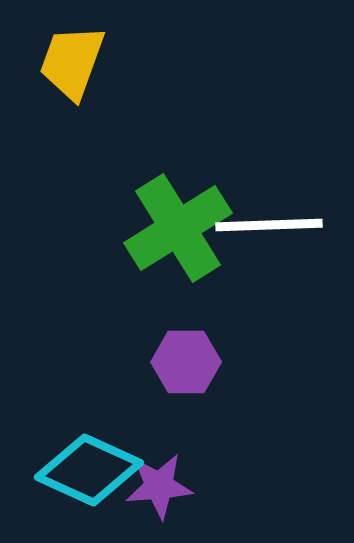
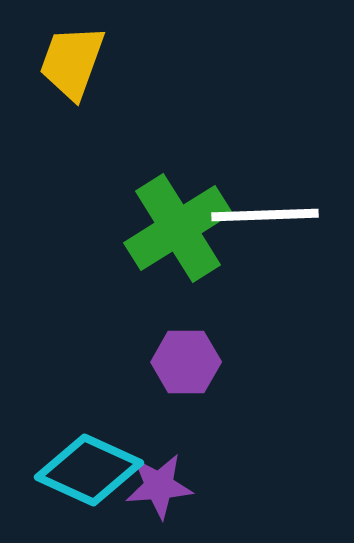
white line: moved 4 px left, 10 px up
